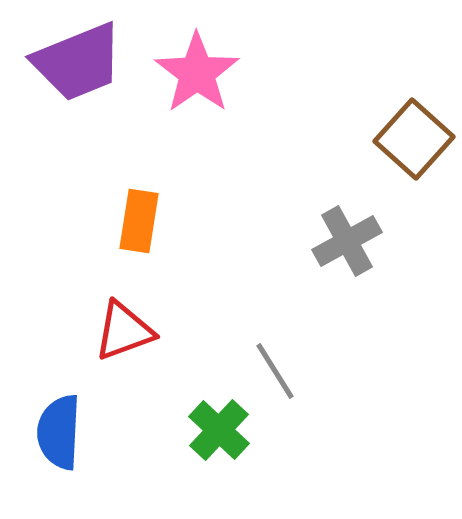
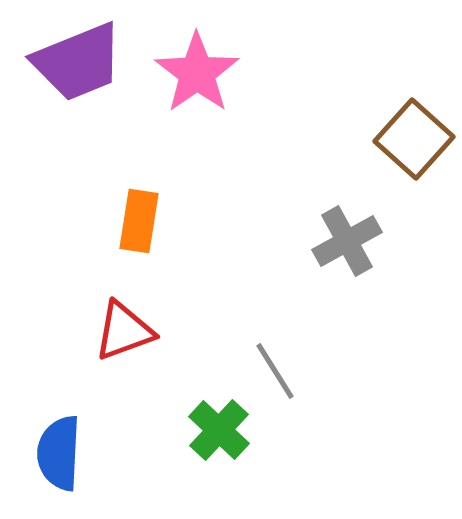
blue semicircle: moved 21 px down
